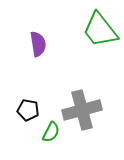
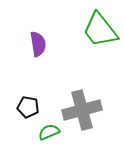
black pentagon: moved 3 px up
green semicircle: moved 2 px left; rotated 140 degrees counterclockwise
